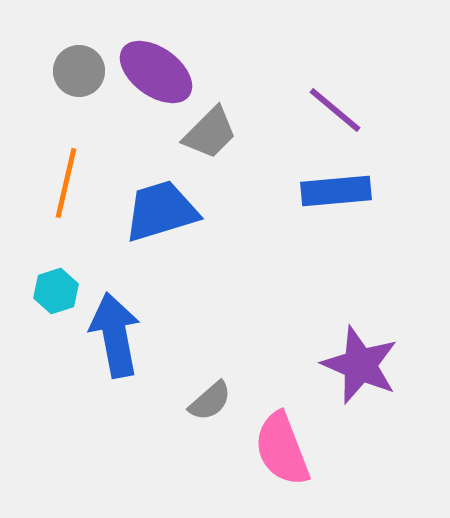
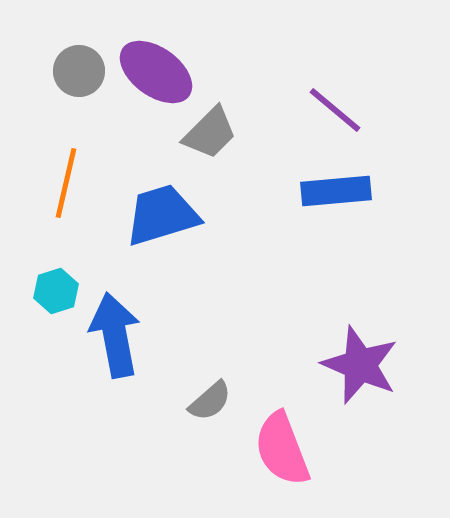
blue trapezoid: moved 1 px right, 4 px down
